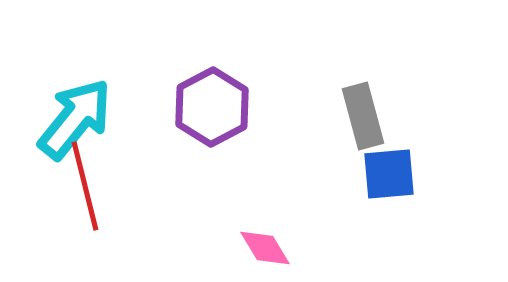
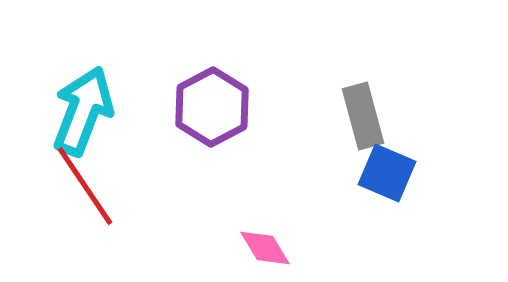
cyan arrow: moved 8 px right, 8 px up; rotated 18 degrees counterclockwise
blue square: moved 2 px left, 1 px up; rotated 28 degrees clockwise
red line: rotated 20 degrees counterclockwise
